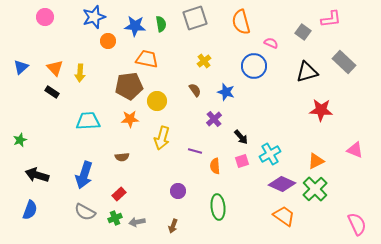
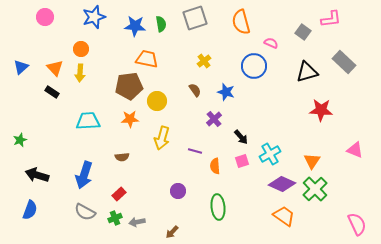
orange circle at (108, 41): moved 27 px left, 8 px down
orange triangle at (316, 161): moved 4 px left; rotated 30 degrees counterclockwise
brown arrow at (173, 226): moved 1 px left, 6 px down; rotated 24 degrees clockwise
